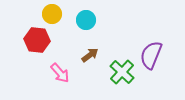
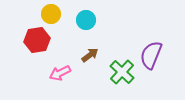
yellow circle: moved 1 px left
red hexagon: rotated 15 degrees counterclockwise
pink arrow: rotated 105 degrees clockwise
